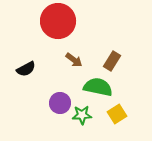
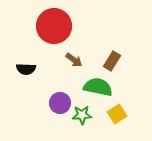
red circle: moved 4 px left, 5 px down
black semicircle: rotated 30 degrees clockwise
